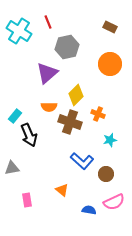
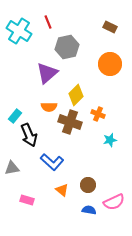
blue L-shape: moved 30 px left, 1 px down
brown circle: moved 18 px left, 11 px down
pink rectangle: rotated 64 degrees counterclockwise
